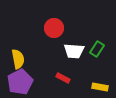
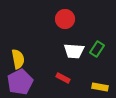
red circle: moved 11 px right, 9 px up
